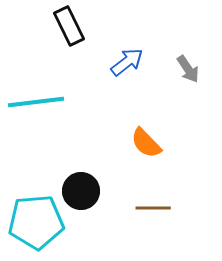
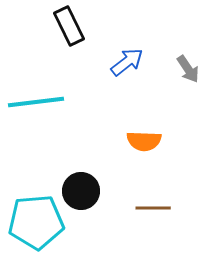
orange semicircle: moved 2 px left, 2 px up; rotated 44 degrees counterclockwise
